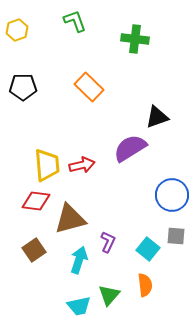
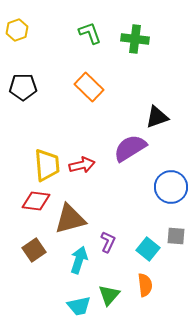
green L-shape: moved 15 px right, 12 px down
blue circle: moved 1 px left, 8 px up
